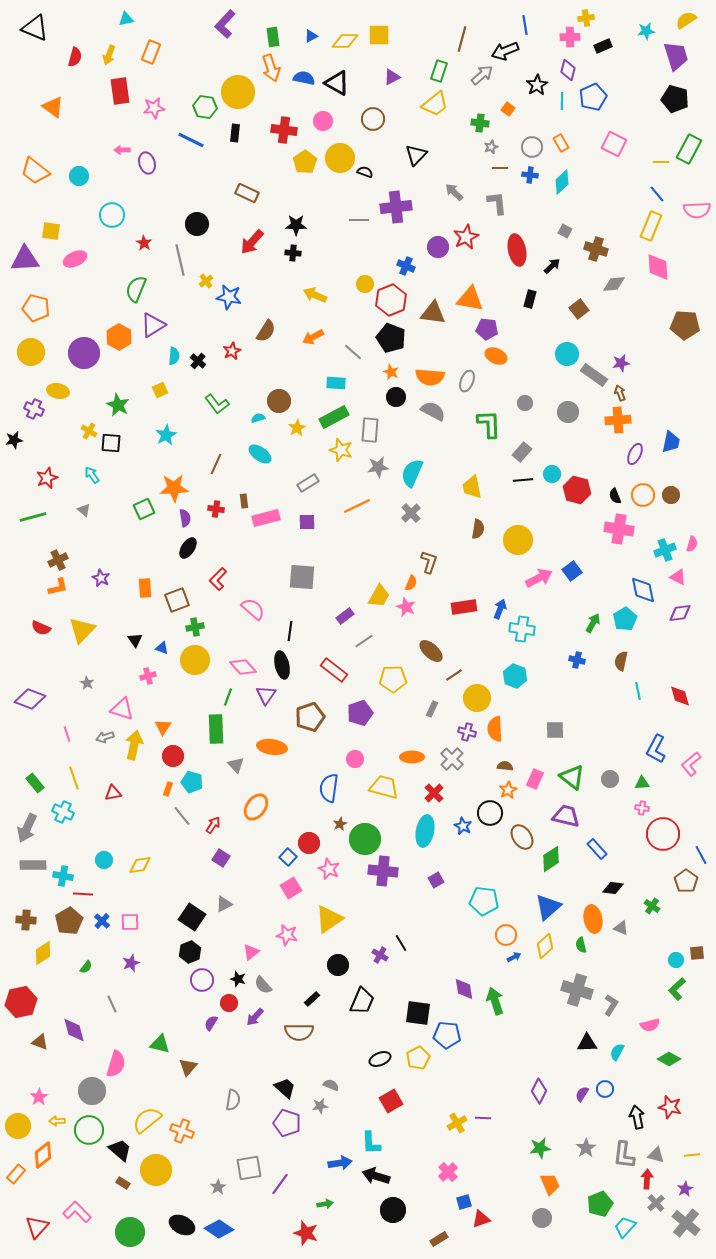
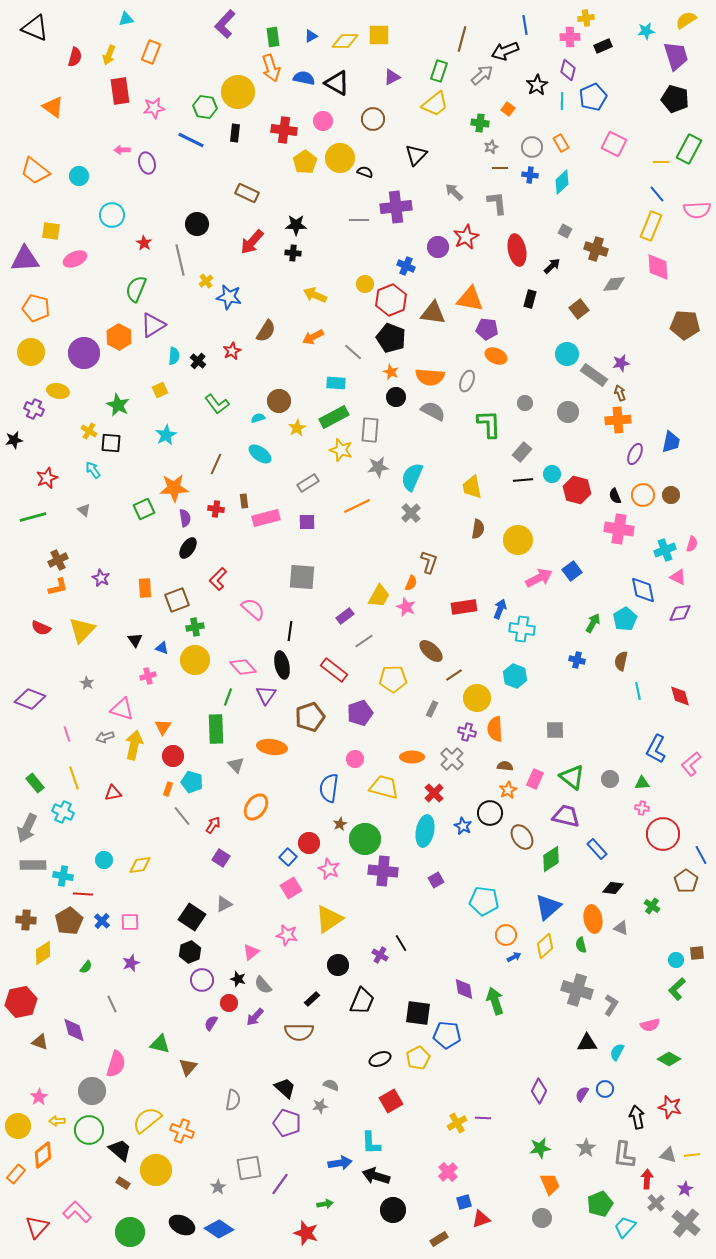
cyan semicircle at (412, 473): moved 4 px down
cyan arrow at (92, 475): moved 1 px right, 5 px up
gray triangle at (656, 1155): moved 12 px right
